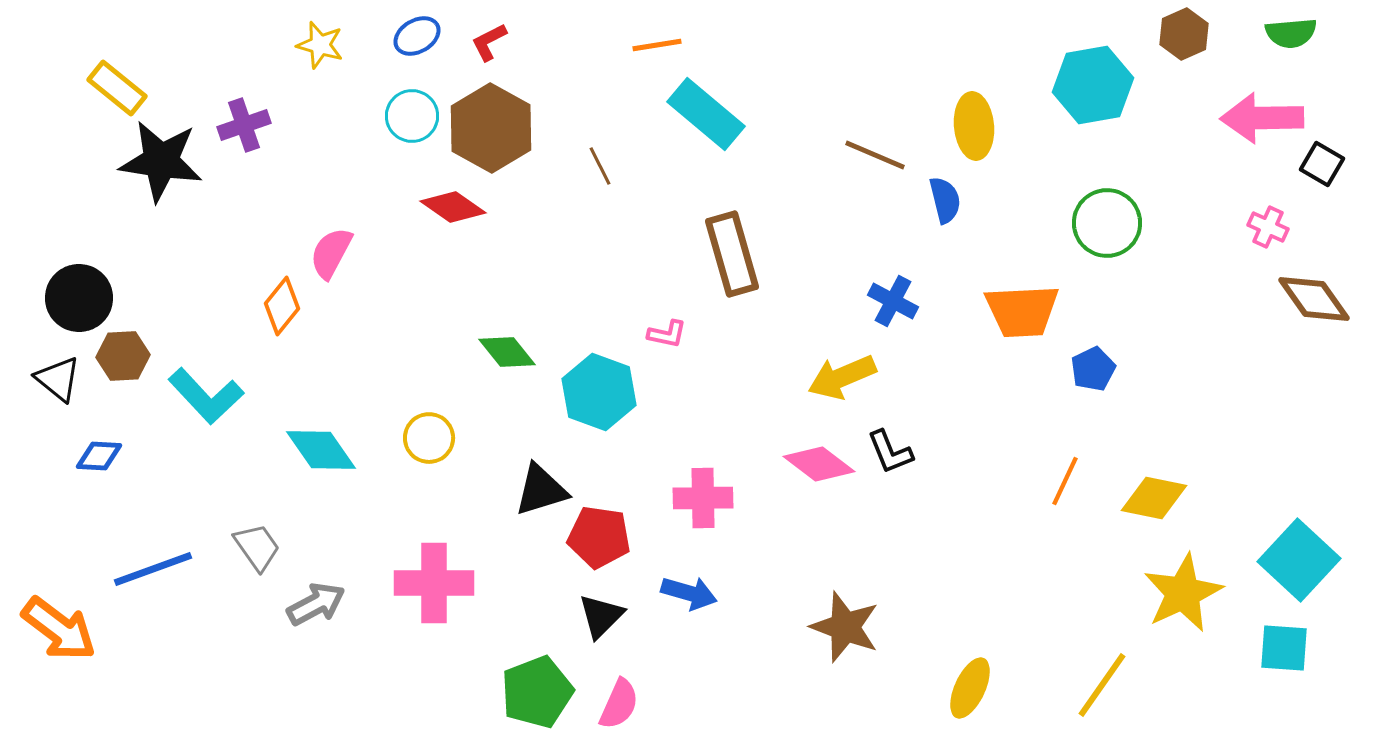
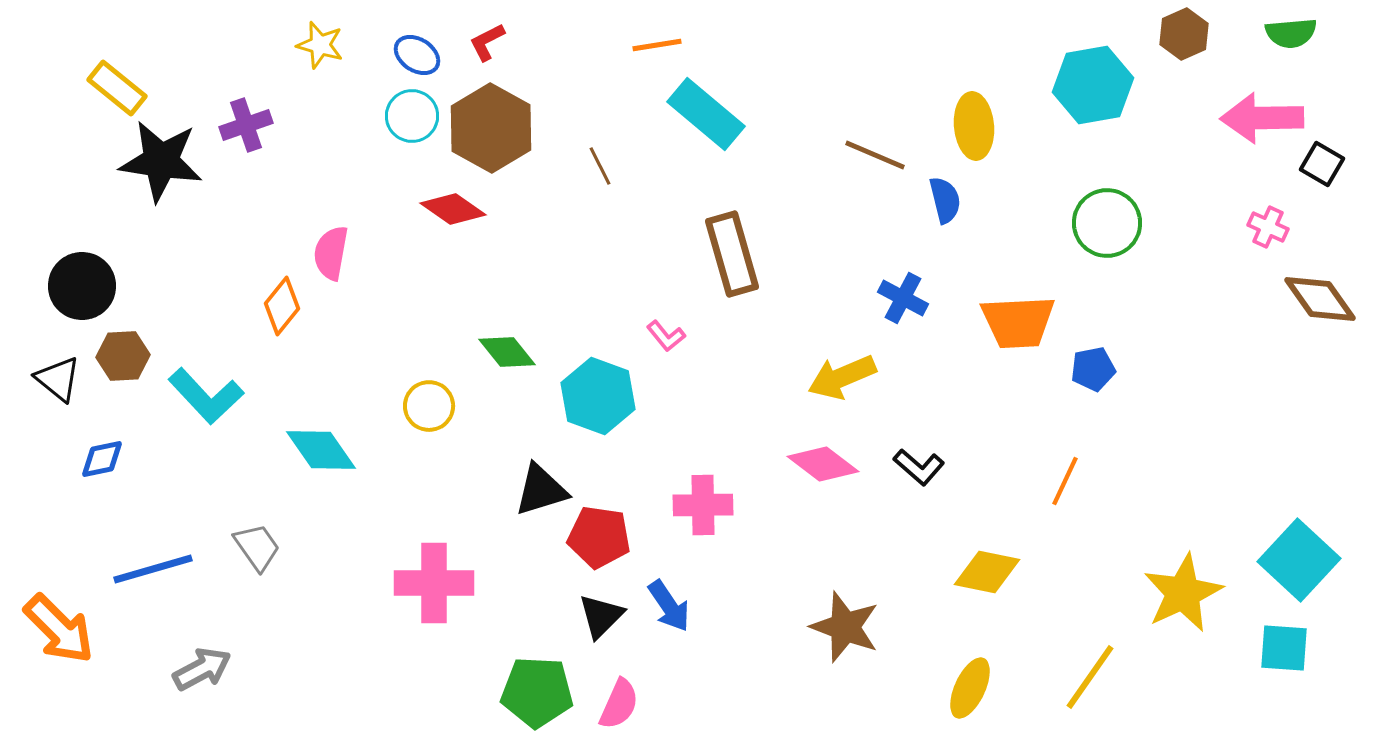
blue ellipse at (417, 36): moved 19 px down; rotated 63 degrees clockwise
red L-shape at (489, 42): moved 2 px left
purple cross at (244, 125): moved 2 px right
red diamond at (453, 207): moved 2 px down
pink semicircle at (331, 253): rotated 18 degrees counterclockwise
black circle at (79, 298): moved 3 px right, 12 px up
brown diamond at (1314, 299): moved 6 px right
blue cross at (893, 301): moved 10 px right, 3 px up
orange trapezoid at (1022, 311): moved 4 px left, 11 px down
pink L-shape at (667, 334): moved 1 px left, 2 px down; rotated 39 degrees clockwise
blue pentagon at (1093, 369): rotated 15 degrees clockwise
cyan hexagon at (599, 392): moved 1 px left, 4 px down
yellow circle at (429, 438): moved 32 px up
black L-shape at (890, 452): moved 29 px right, 15 px down; rotated 27 degrees counterclockwise
blue diamond at (99, 456): moved 3 px right, 3 px down; rotated 15 degrees counterclockwise
pink diamond at (819, 464): moved 4 px right
pink cross at (703, 498): moved 7 px down
yellow diamond at (1154, 498): moved 167 px left, 74 px down
blue line at (153, 569): rotated 4 degrees clockwise
blue arrow at (689, 593): moved 20 px left, 13 px down; rotated 40 degrees clockwise
gray arrow at (316, 604): moved 114 px left, 65 px down
orange arrow at (59, 629): rotated 8 degrees clockwise
yellow line at (1102, 685): moved 12 px left, 8 px up
green pentagon at (537, 692): rotated 24 degrees clockwise
